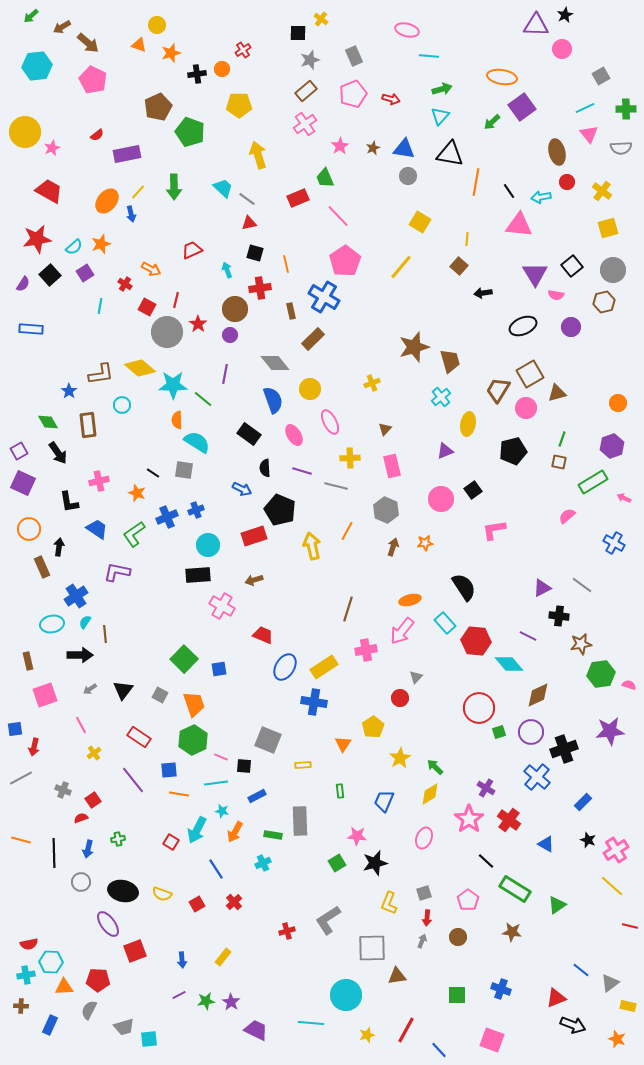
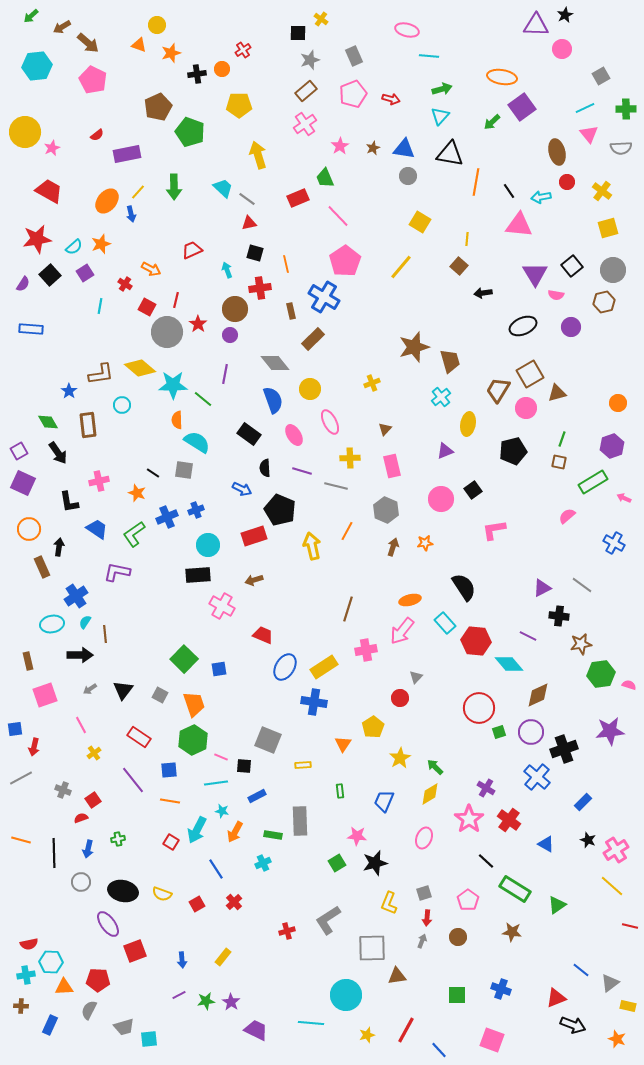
orange line at (179, 794): moved 9 px left, 7 px down
